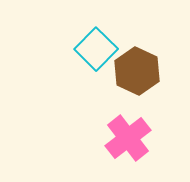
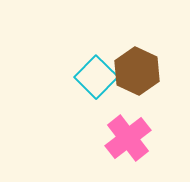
cyan square: moved 28 px down
